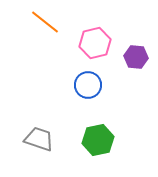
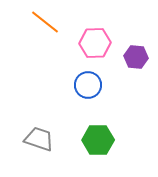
pink hexagon: rotated 12 degrees clockwise
green hexagon: rotated 12 degrees clockwise
